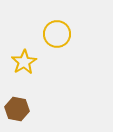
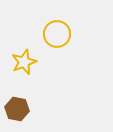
yellow star: rotated 10 degrees clockwise
